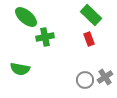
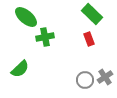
green rectangle: moved 1 px right, 1 px up
green semicircle: rotated 54 degrees counterclockwise
